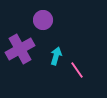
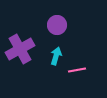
purple circle: moved 14 px right, 5 px down
pink line: rotated 66 degrees counterclockwise
